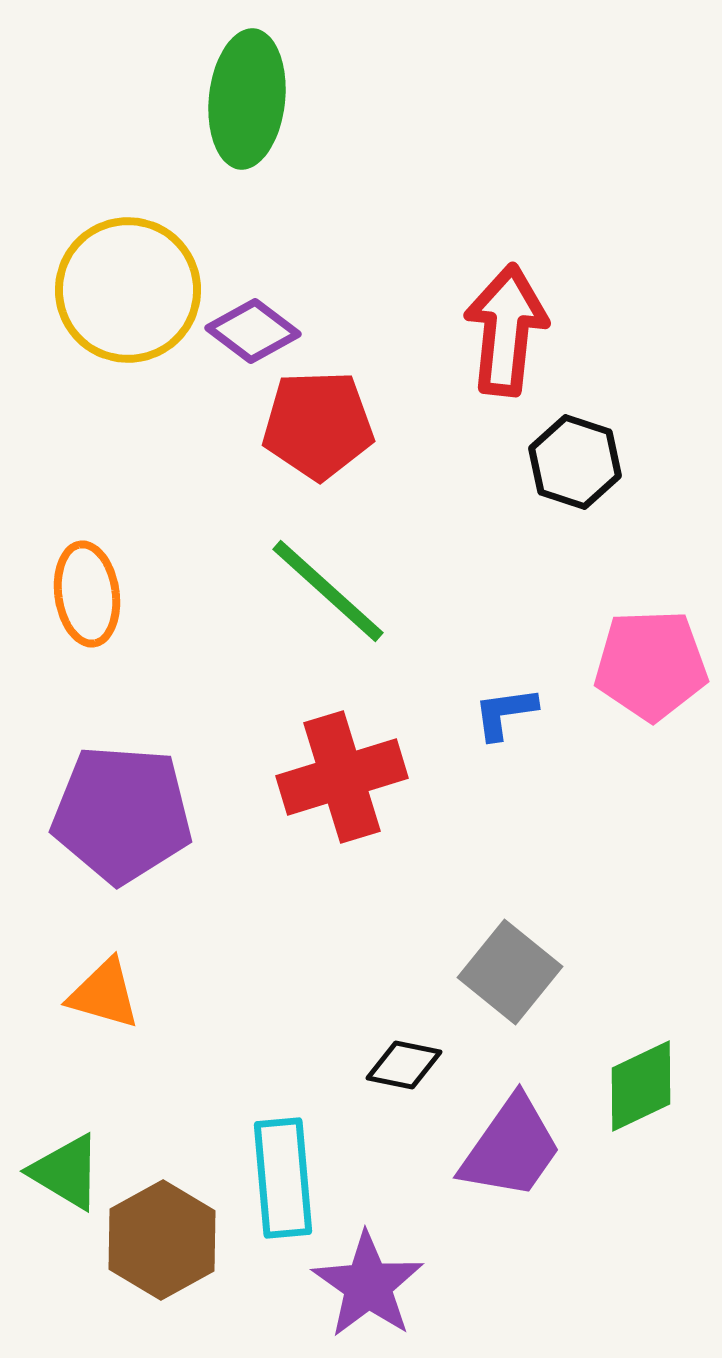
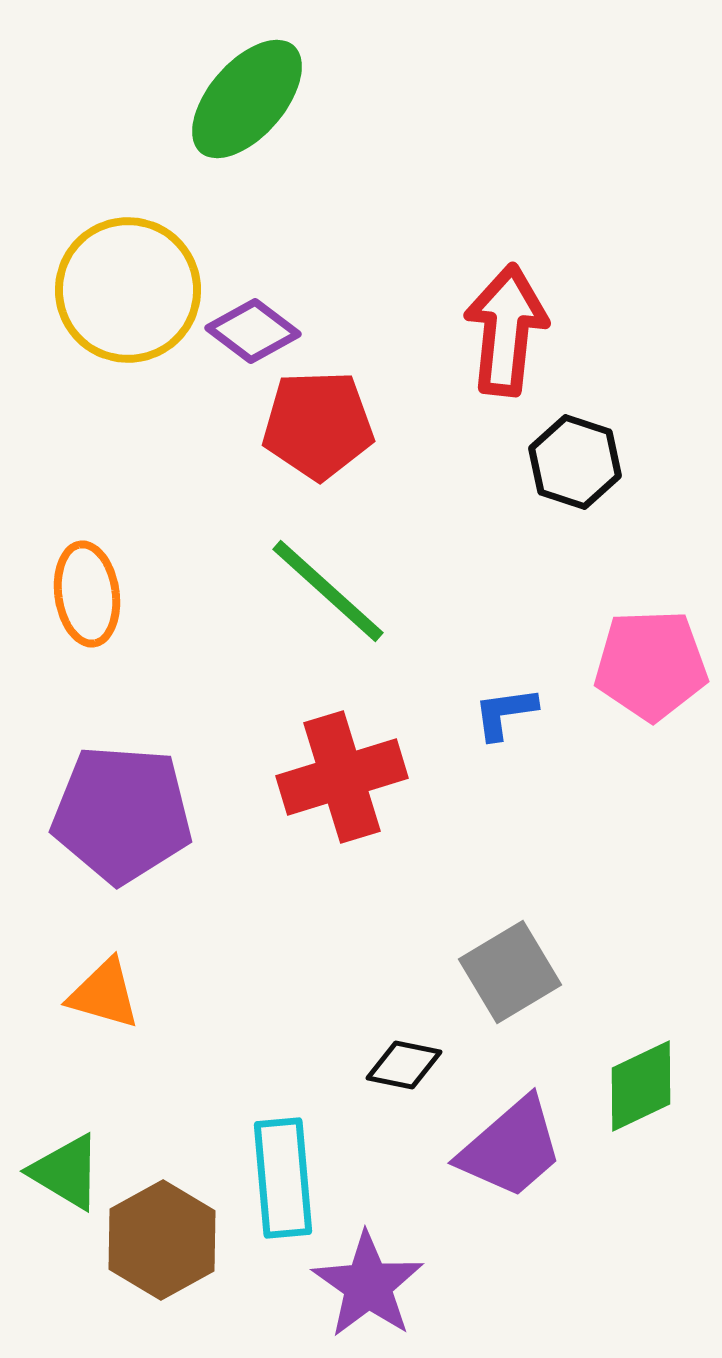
green ellipse: rotated 35 degrees clockwise
gray square: rotated 20 degrees clockwise
purple trapezoid: rotated 14 degrees clockwise
